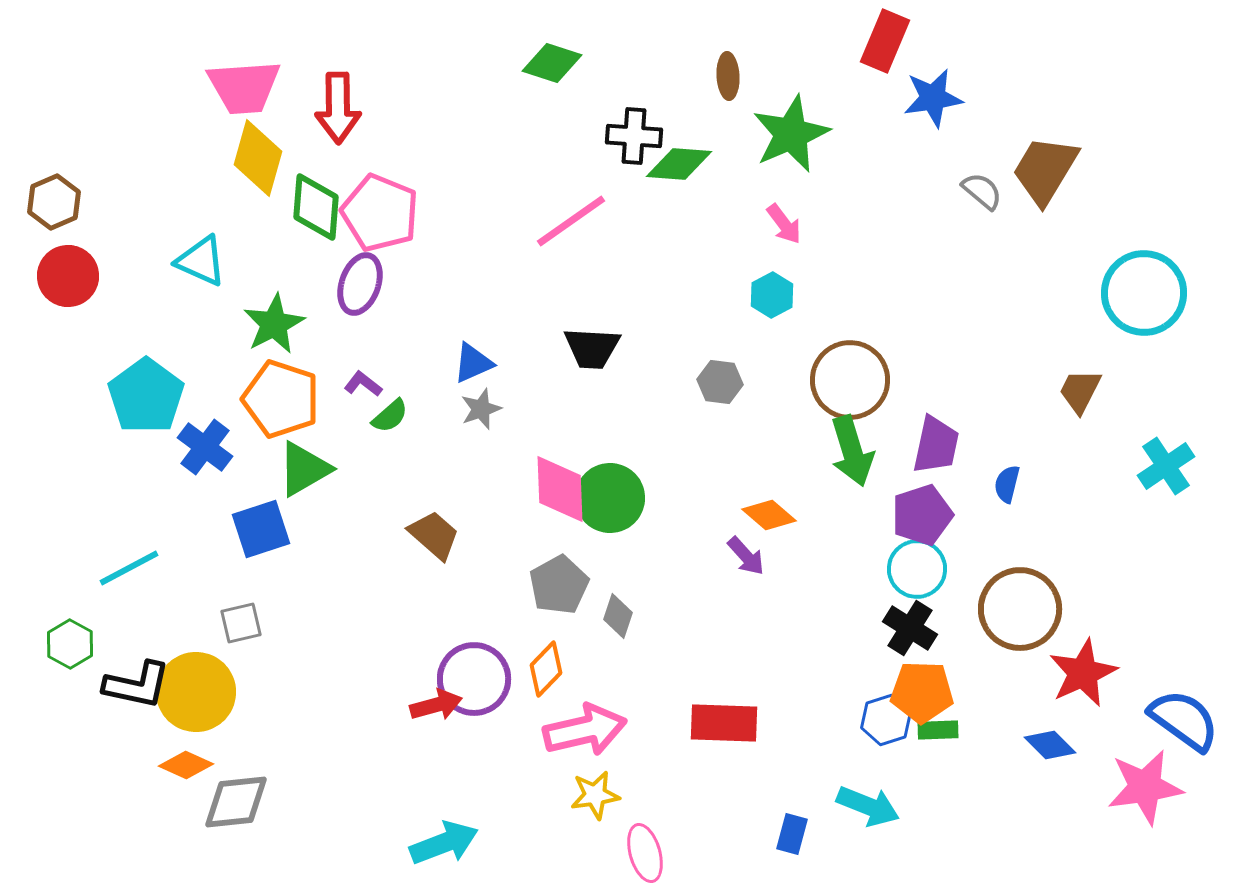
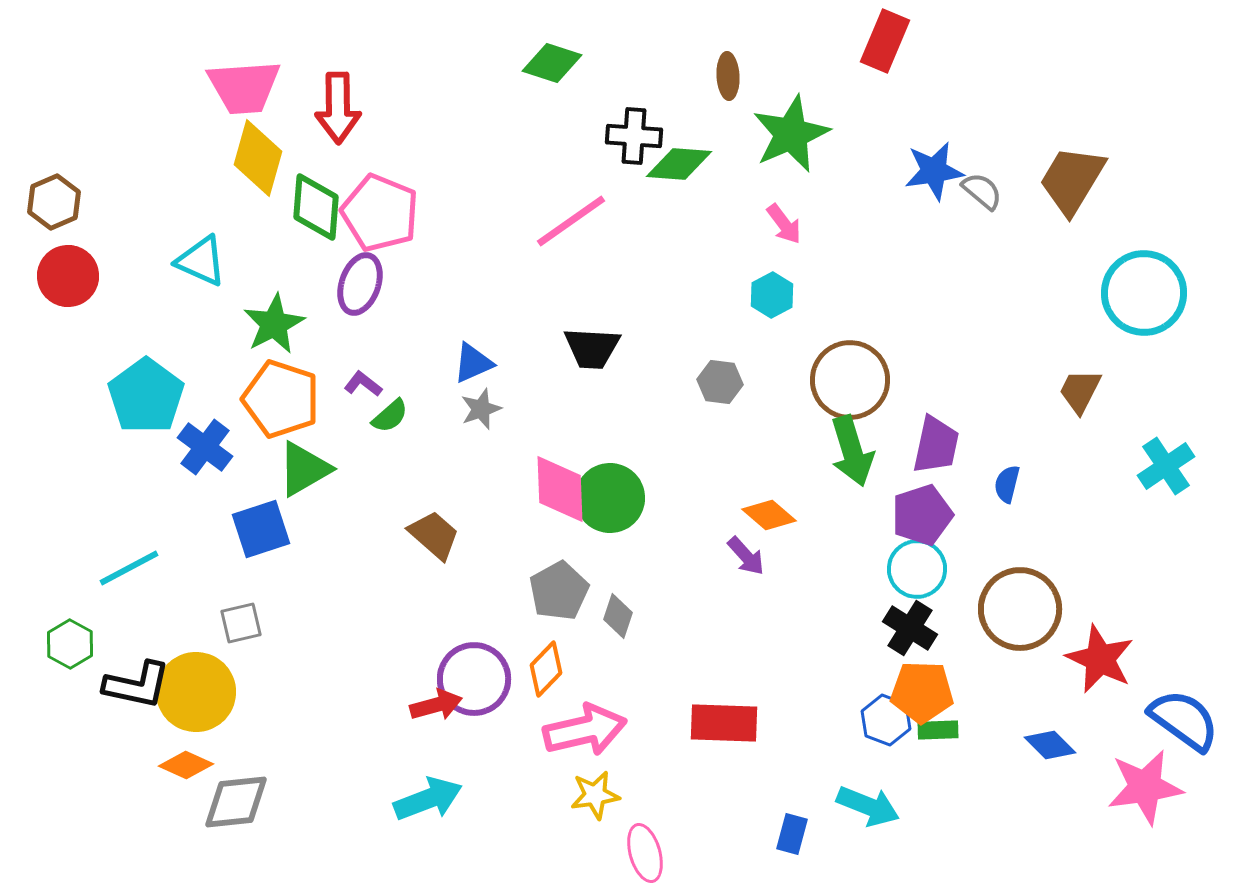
blue star at (933, 98): moved 1 px right, 73 px down
brown trapezoid at (1045, 170): moved 27 px right, 10 px down
gray pentagon at (559, 585): moved 6 px down
red star at (1083, 673): moved 17 px right, 14 px up; rotated 22 degrees counterclockwise
blue hexagon at (886, 720): rotated 21 degrees counterclockwise
cyan arrow at (444, 843): moved 16 px left, 44 px up
